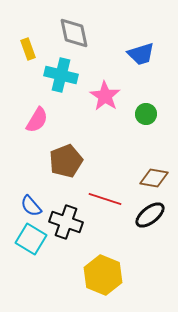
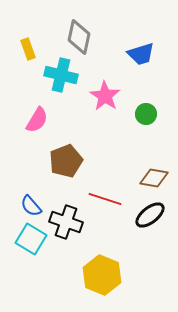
gray diamond: moved 5 px right, 4 px down; rotated 24 degrees clockwise
yellow hexagon: moved 1 px left
